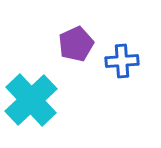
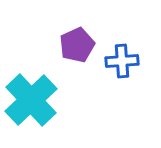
purple pentagon: moved 1 px right, 1 px down
